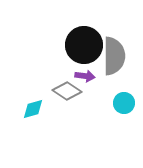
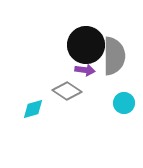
black circle: moved 2 px right
purple arrow: moved 6 px up
